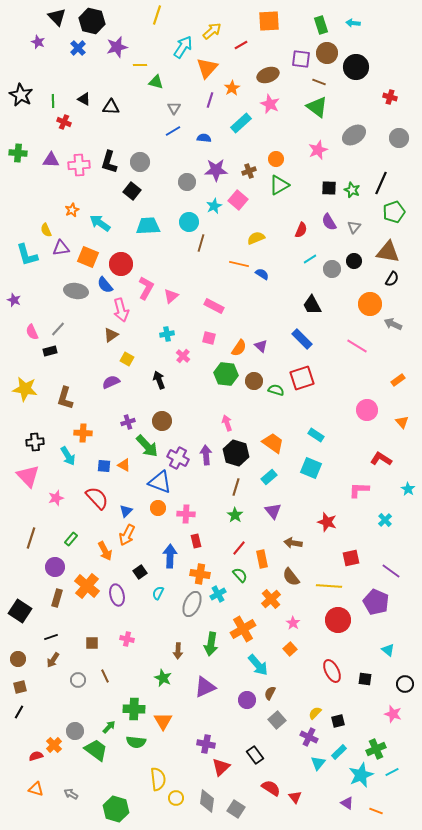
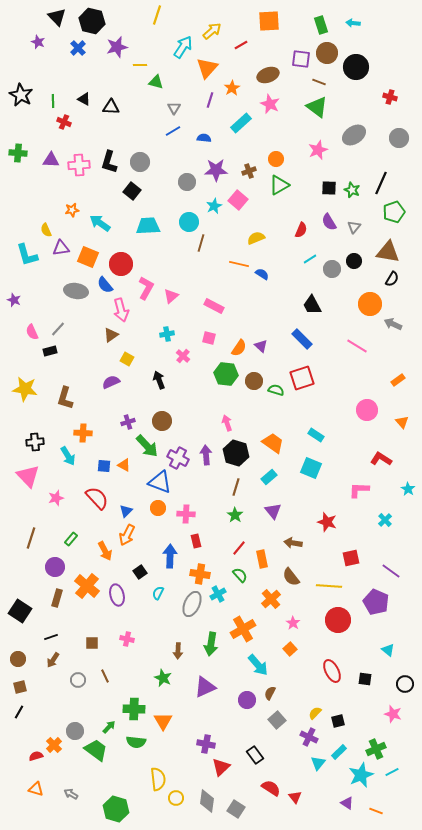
orange star at (72, 210): rotated 16 degrees clockwise
